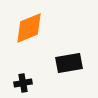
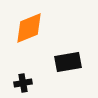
black rectangle: moved 1 px left, 1 px up
